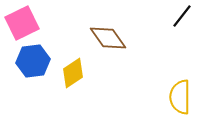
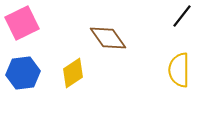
blue hexagon: moved 10 px left, 12 px down
yellow semicircle: moved 1 px left, 27 px up
